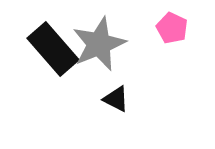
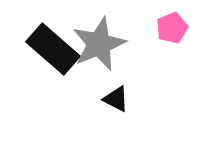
pink pentagon: rotated 24 degrees clockwise
black rectangle: rotated 8 degrees counterclockwise
